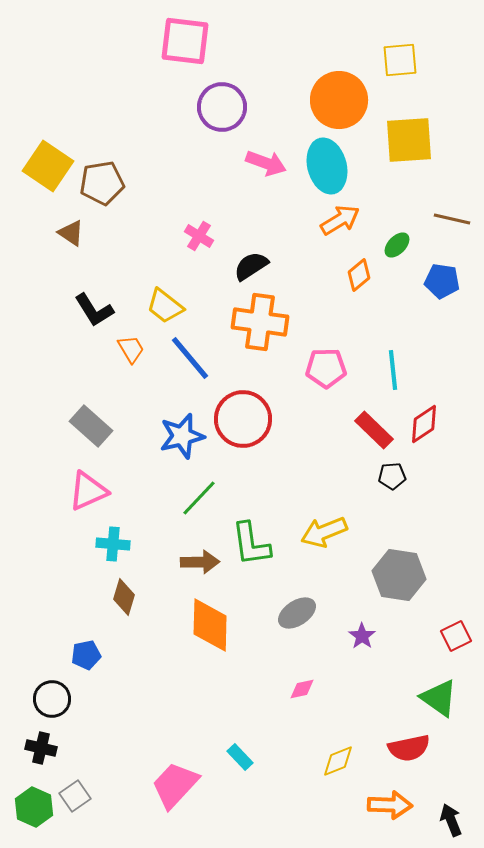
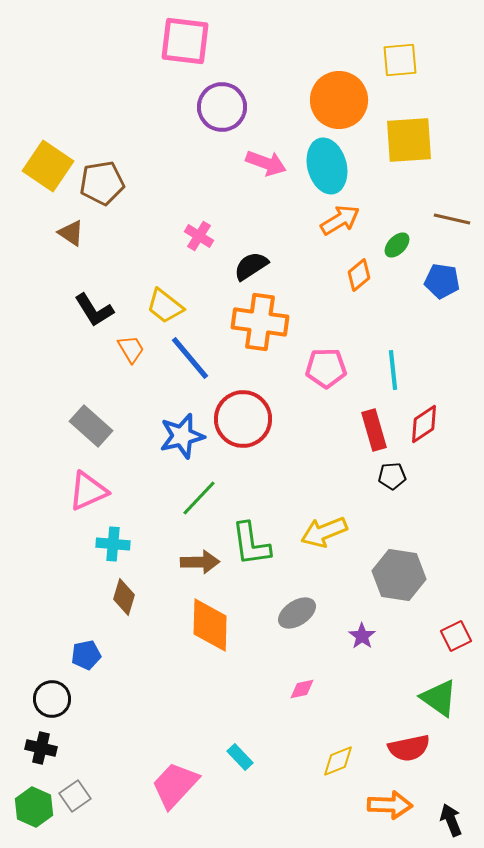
red rectangle at (374, 430): rotated 30 degrees clockwise
